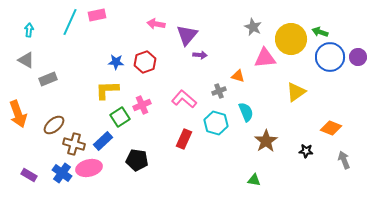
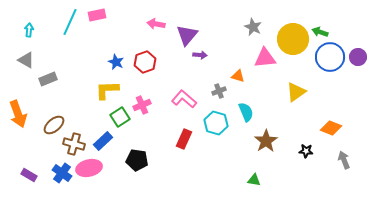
yellow circle: moved 2 px right
blue star: rotated 21 degrees clockwise
